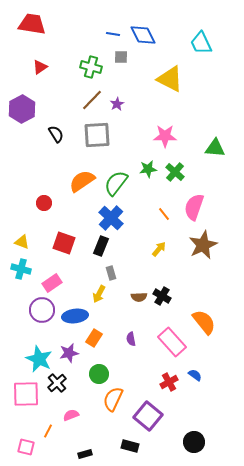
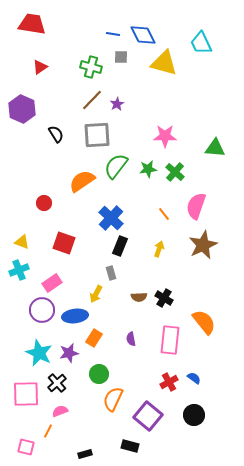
yellow triangle at (170, 79): moved 6 px left, 16 px up; rotated 12 degrees counterclockwise
purple hexagon at (22, 109): rotated 8 degrees counterclockwise
green semicircle at (116, 183): moved 17 px up
pink semicircle at (194, 207): moved 2 px right, 1 px up
black rectangle at (101, 246): moved 19 px right
yellow arrow at (159, 249): rotated 21 degrees counterclockwise
cyan cross at (21, 269): moved 2 px left, 1 px down; rotated 36 degrees counterclockwise
yellow arrow at (99, 294): moved 3 px left
black cross at (162, 296): moved 2 px right, 2 px down
pink rectangle at (172, 342): moved 2 px left, 2 px up; rotated 48 degrees clockwise
cyan star at (39, 359): moved 6 px up
blue semicircle at (195, 375): moved 1 px left, 3 px down
pink semicircle at (71, 415): moved 11 px left, 4 px up
black circle at (194, 442): moved 27 px up
